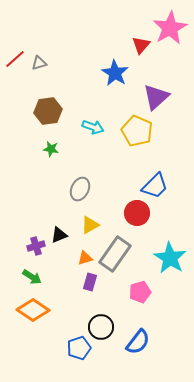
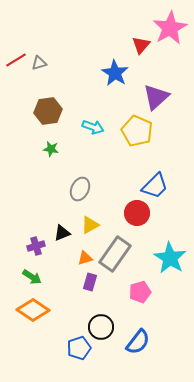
red line: moved 1 px right, 1 px down; rotated 10 degrees clockwise
black triangle: moved 3 px right, 2 px up
